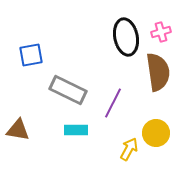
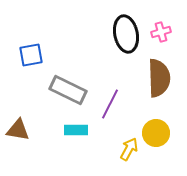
black ellipse: moved 3 px up
brown semicircle: moved 1 px right, 6 px down; rotated 6 degrees clockwise
purple line: moved 3 px left, 1 px down
